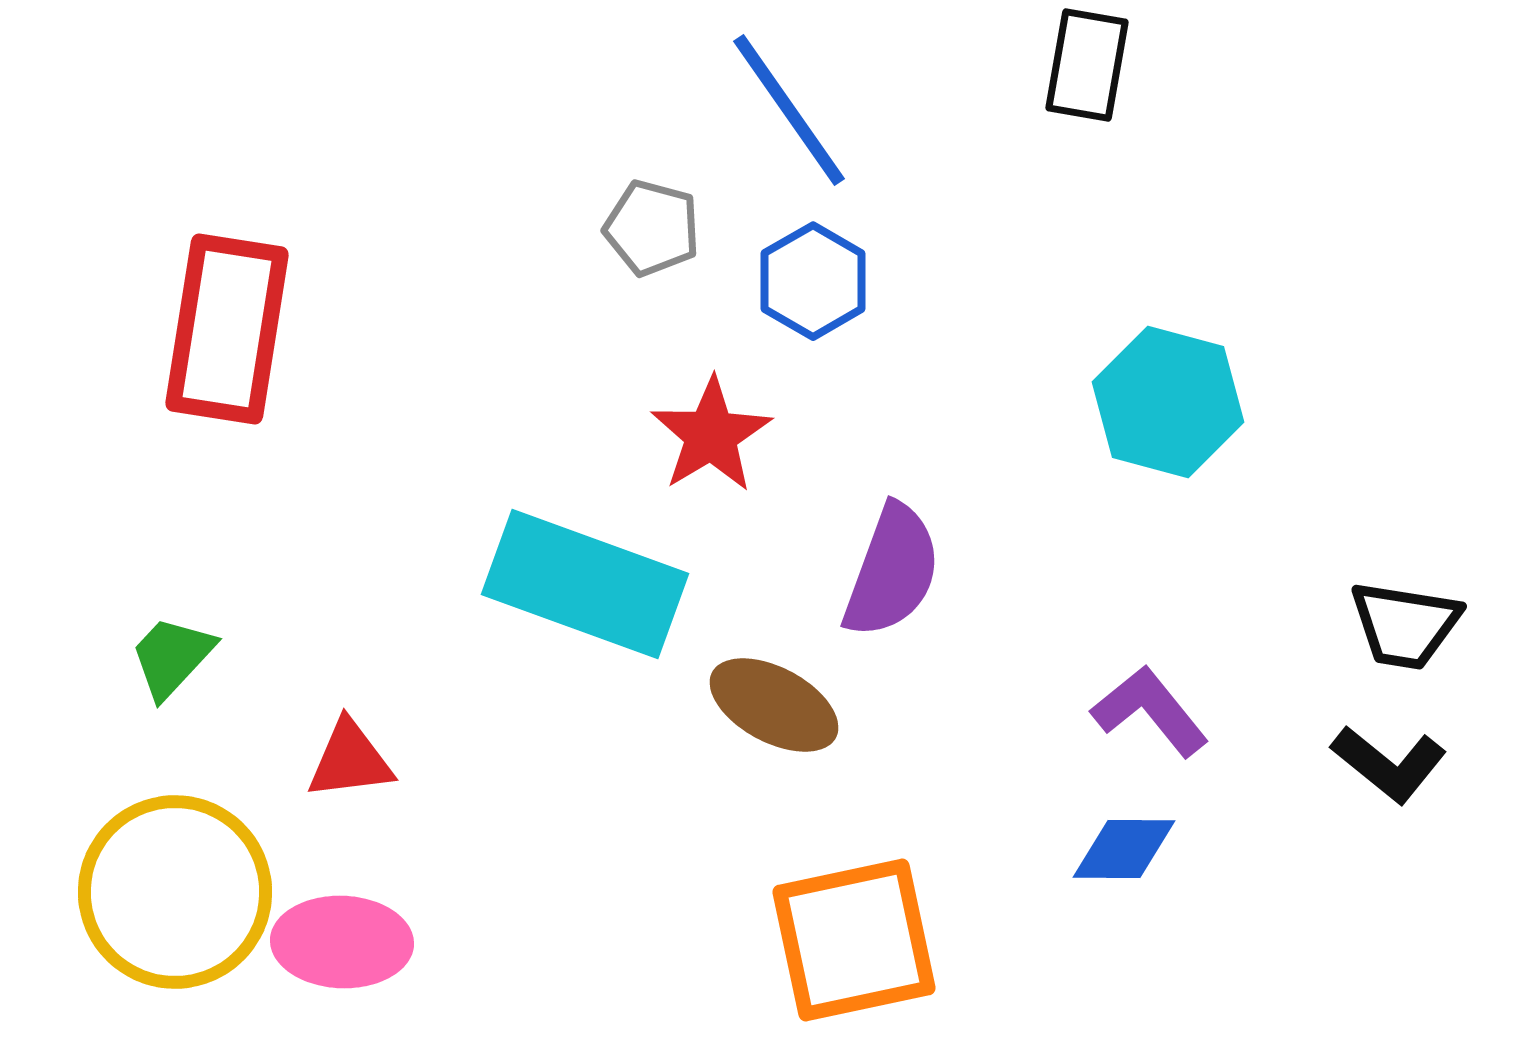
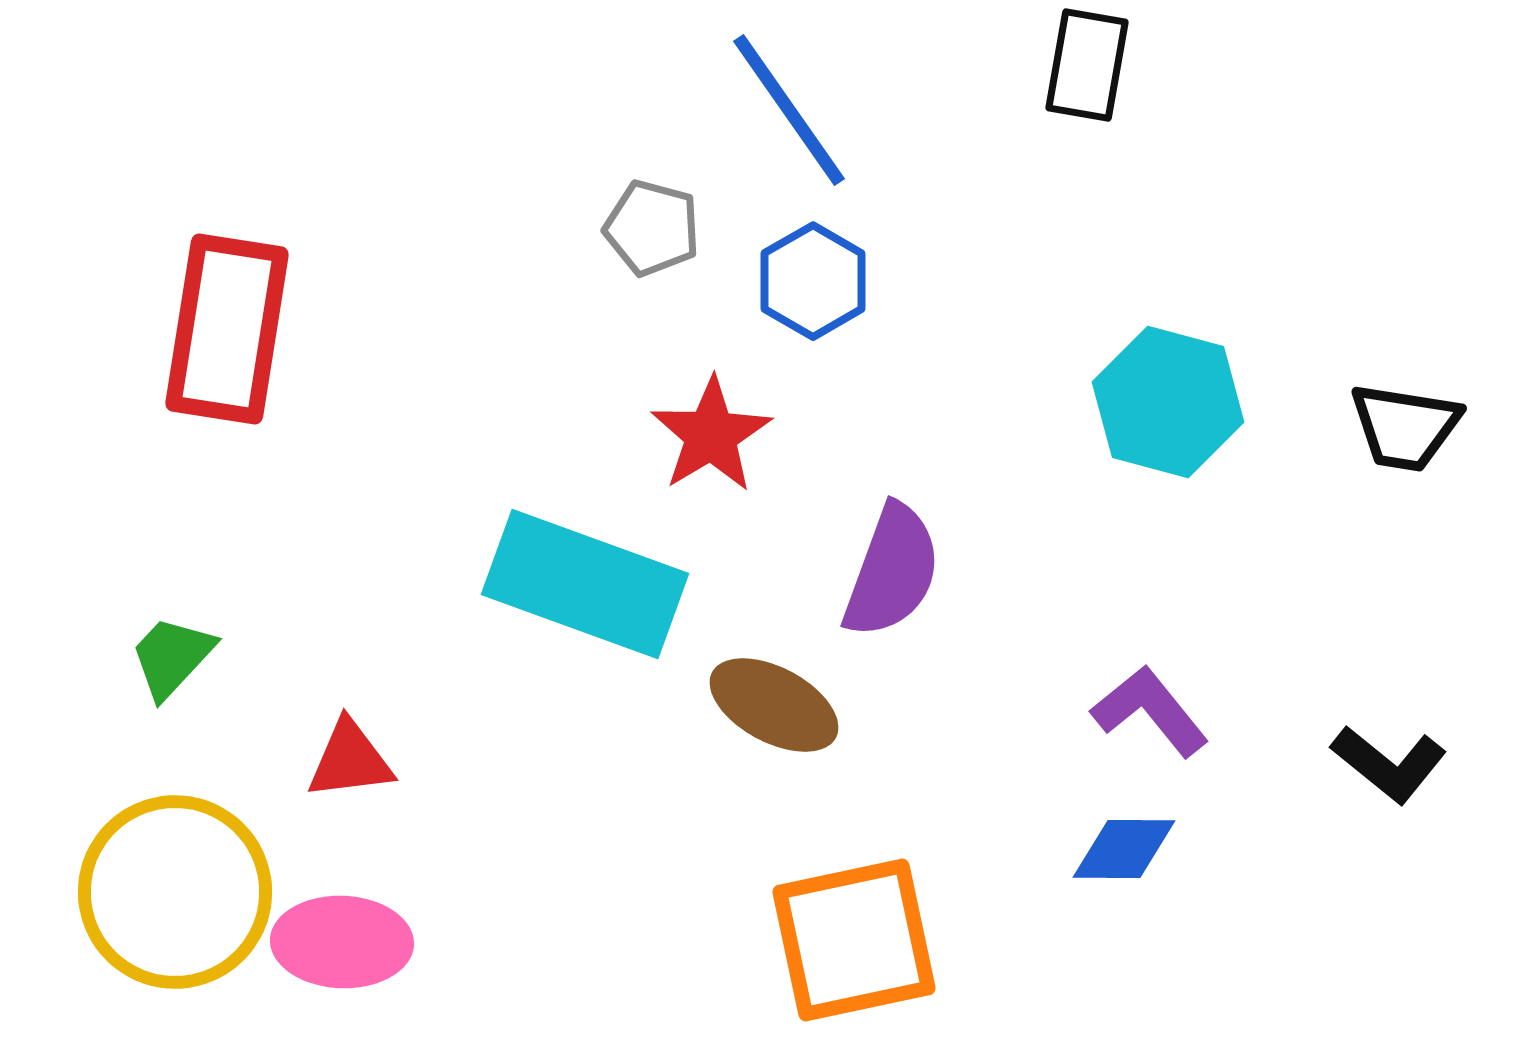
black trapezoid: moved 198 px up
